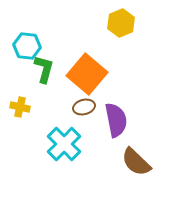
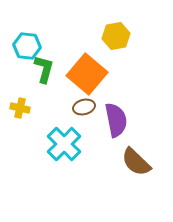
yellow hexagon: moved 5 px left, 13 px down; rotated 12 degrees clockwise
yellow cross: moved 1 px down
